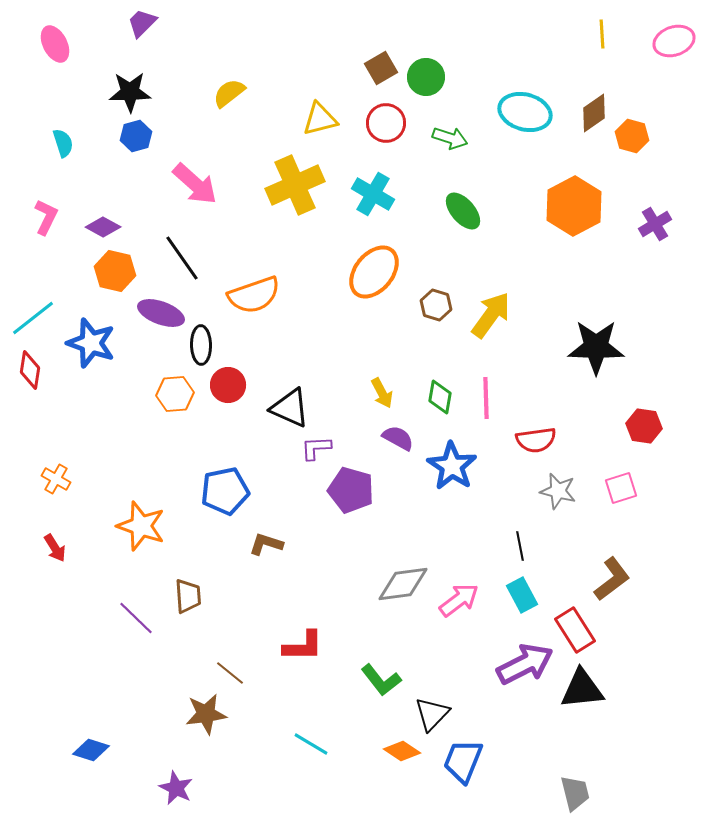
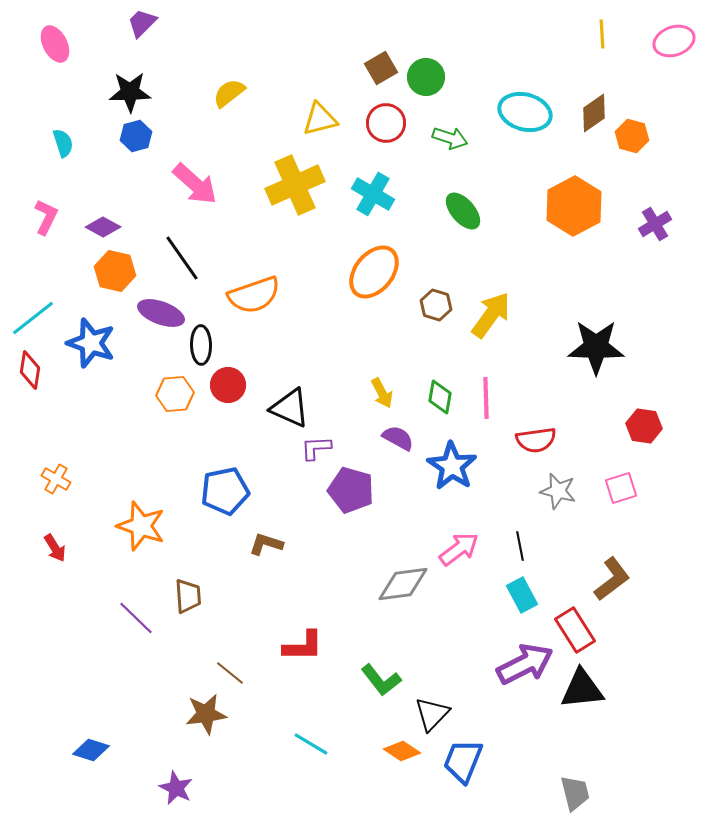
pink arrow at (459, 600): moved 51 px up
